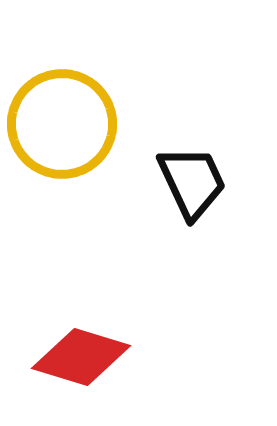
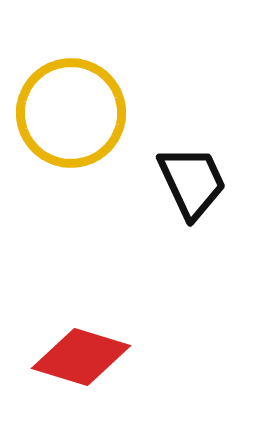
yellow circle: moved 9 px right, 11 px up
